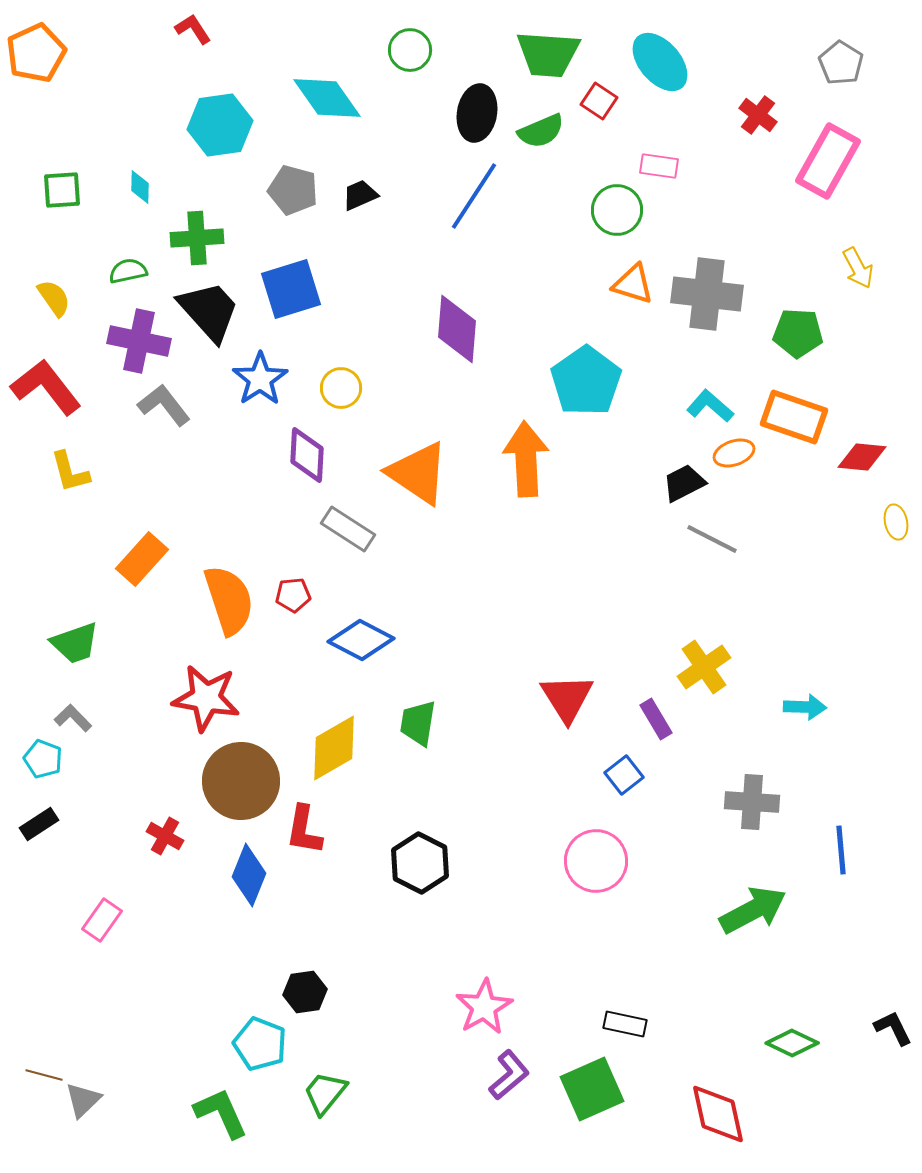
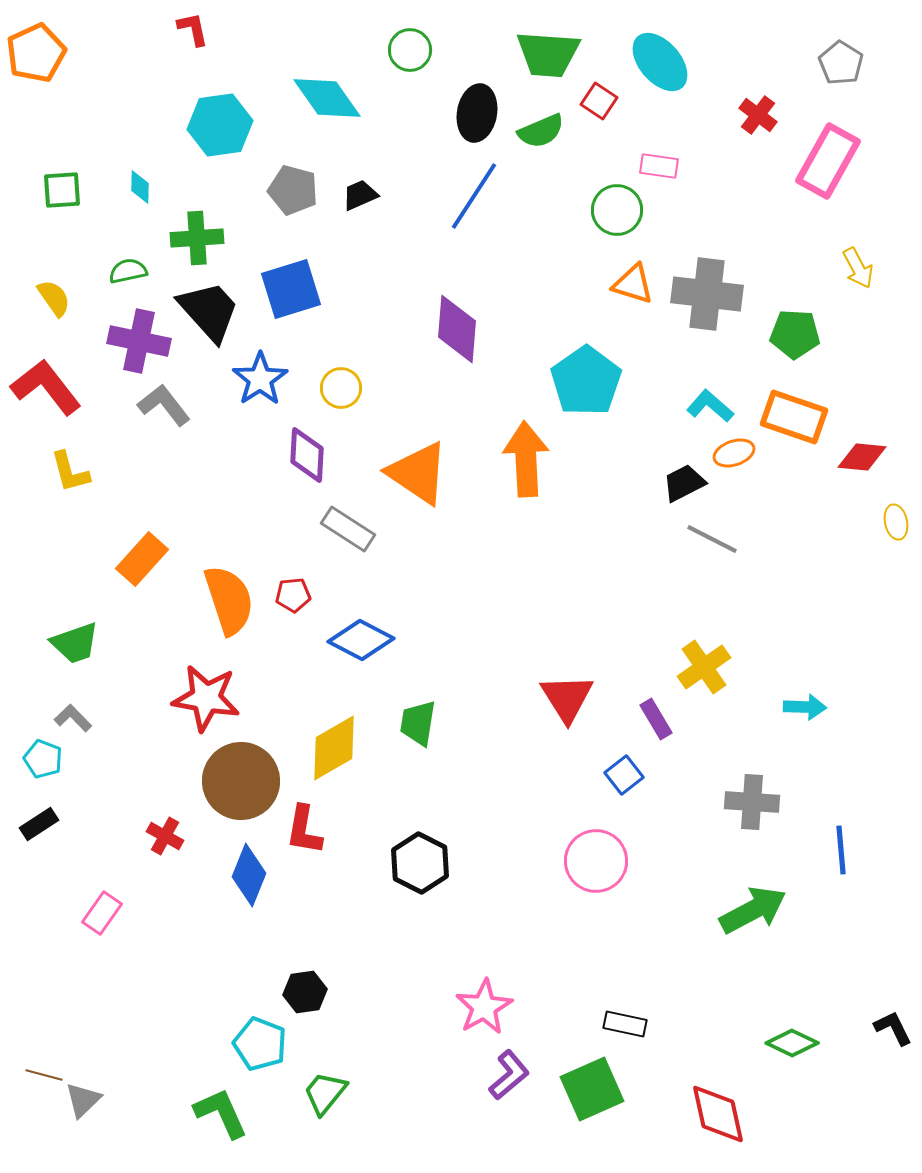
red L-shape at (193, 29): rotated 21 degrees clockwise
green pentagon at (798, 333): moved 3 px left, 1 px down
pink rectangle at (102, 920): moved 7 px up
